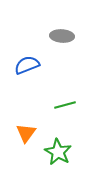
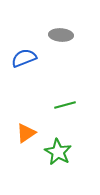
gray ellipse: moved 1 px left, 1 px up
blue semicircle: moved 3 px left, 7 px up
orange triangle: rotated 20 degrees clockwise
